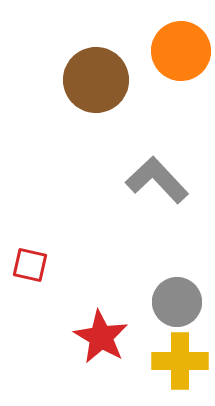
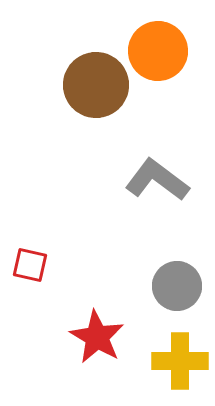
orange circle: moved 23 px left
brown circle: moved 5 px down
gray L-shape: rotated 10 degrees counterclockwise
gray circle: moved 16 px up
red star: moved 4 px left
